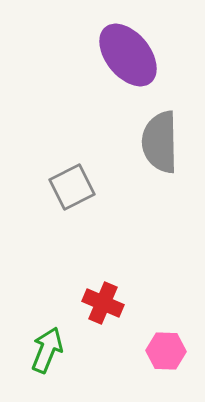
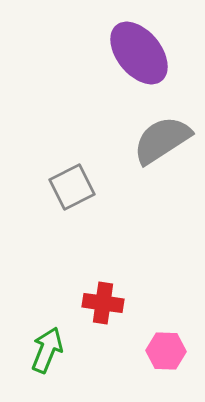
purple ellipse: moved 11 px right, 2 px up
gray semicircle: moved 2 px right, 2 px up; rotated 58 degrees clockwise
red cross: rotated 15 degrees counterclockwise
